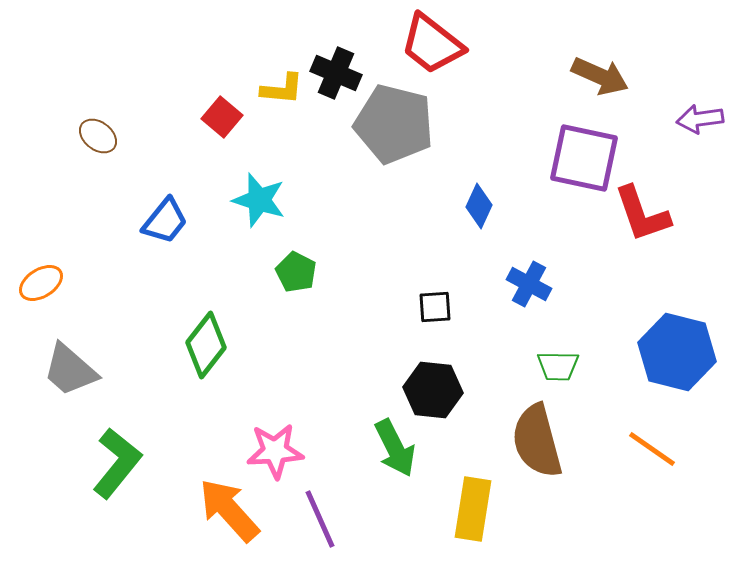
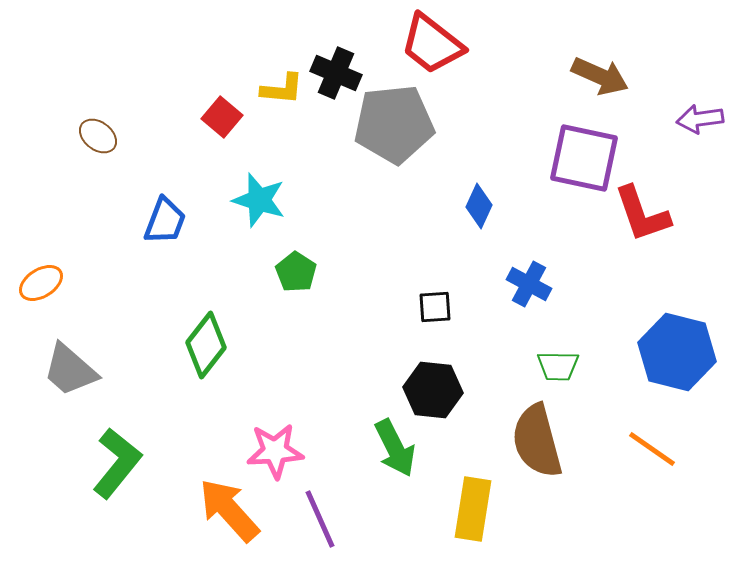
gray pentagon: rotated 20 degrees counterclockwise
blue trapezoid: rotated 18 degrees counterclockwise
green pentagon: rotated 6 degrees clockwise
